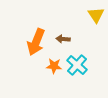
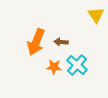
brown arrow: moved 2 px left, 3 px down
orange star: moved 1 px down
